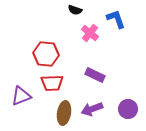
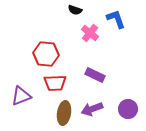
red trapezoid: moved 3 px right
